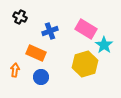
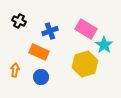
black cross: moved 1 px left, 4 px down
orange rectangle: moved 3 px right, 1 px up
